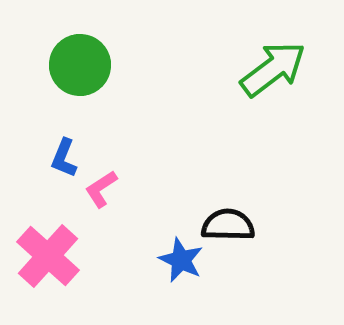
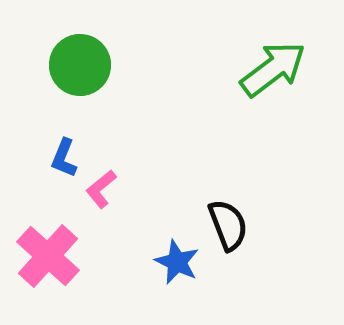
pink L-shape: rotated 6 degrees counterclockwise
black semicircle: rotated 68 degrees clockwise
blue star: moved 4 px left, 2 px down
